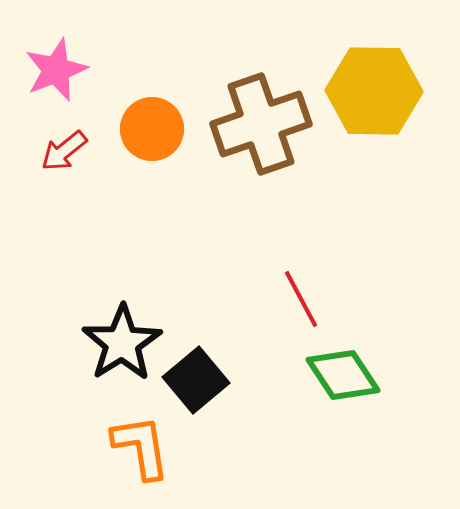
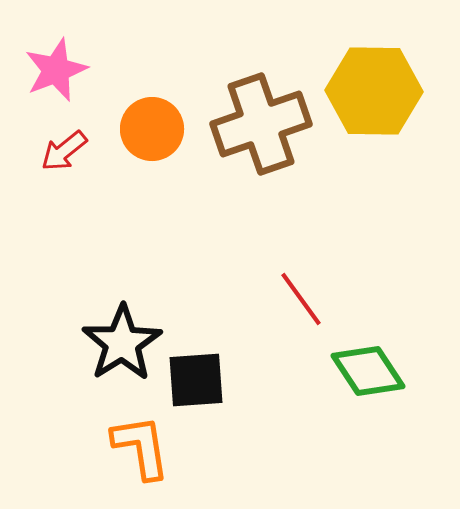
red line: rotated 8 degrees counterclockwise
green diamond: moved 25 px right, 4 px up
black square: rotated 36 degrees clockwise
